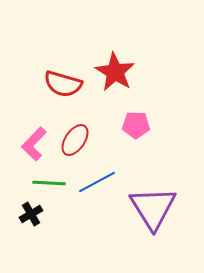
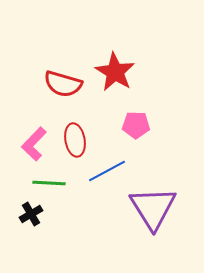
red ellipse: rotated 44 degrees counterclockwise
blue line: moved 10 px right, 11 px up
